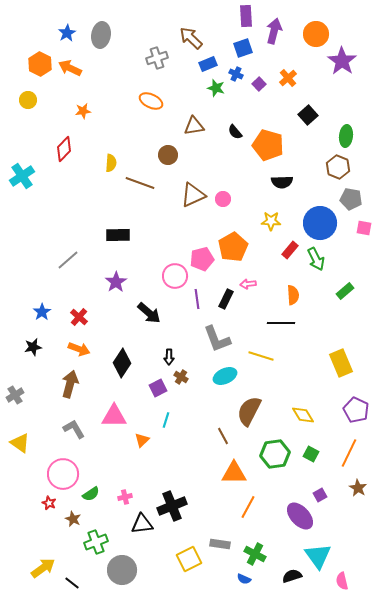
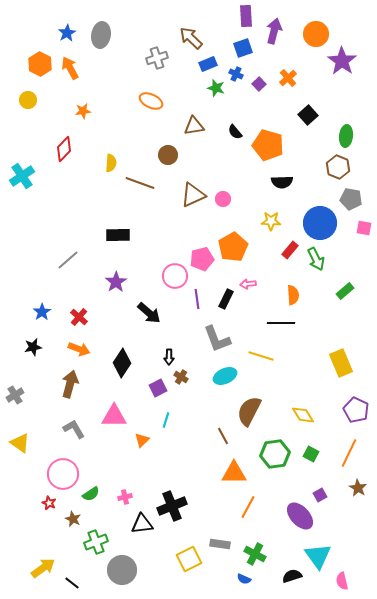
orange arrow at (70, 68): rotated 35 degrees clockwise
